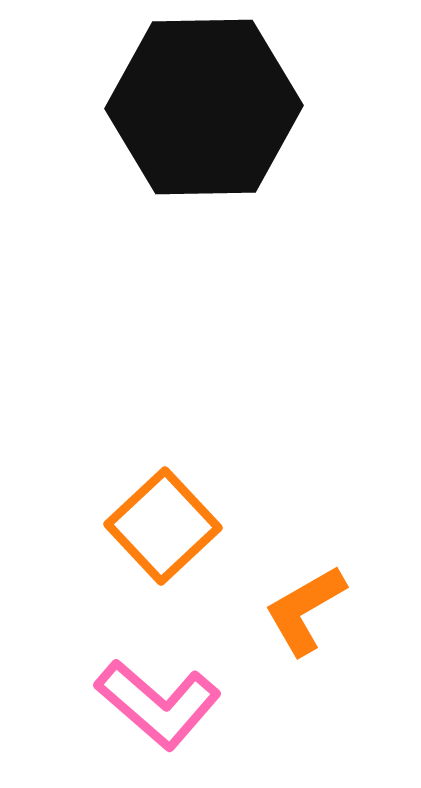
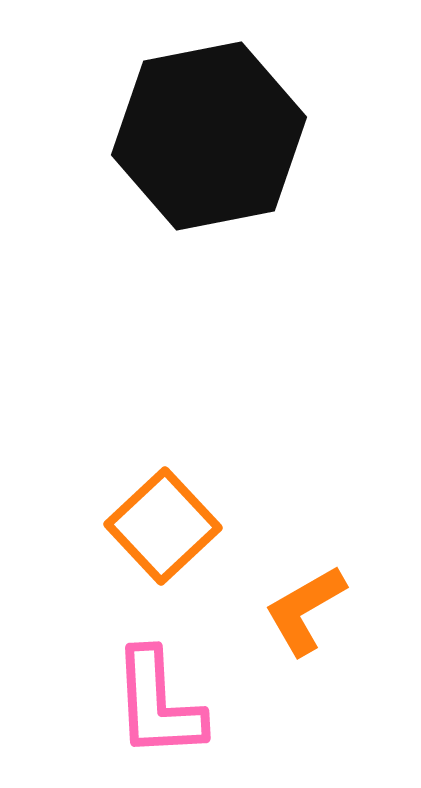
black hexagon: moved 5 px right, 29 px down; rotated 10 degrees counterclockwise
pink L-shape: rotated 46 degrees clockwise
